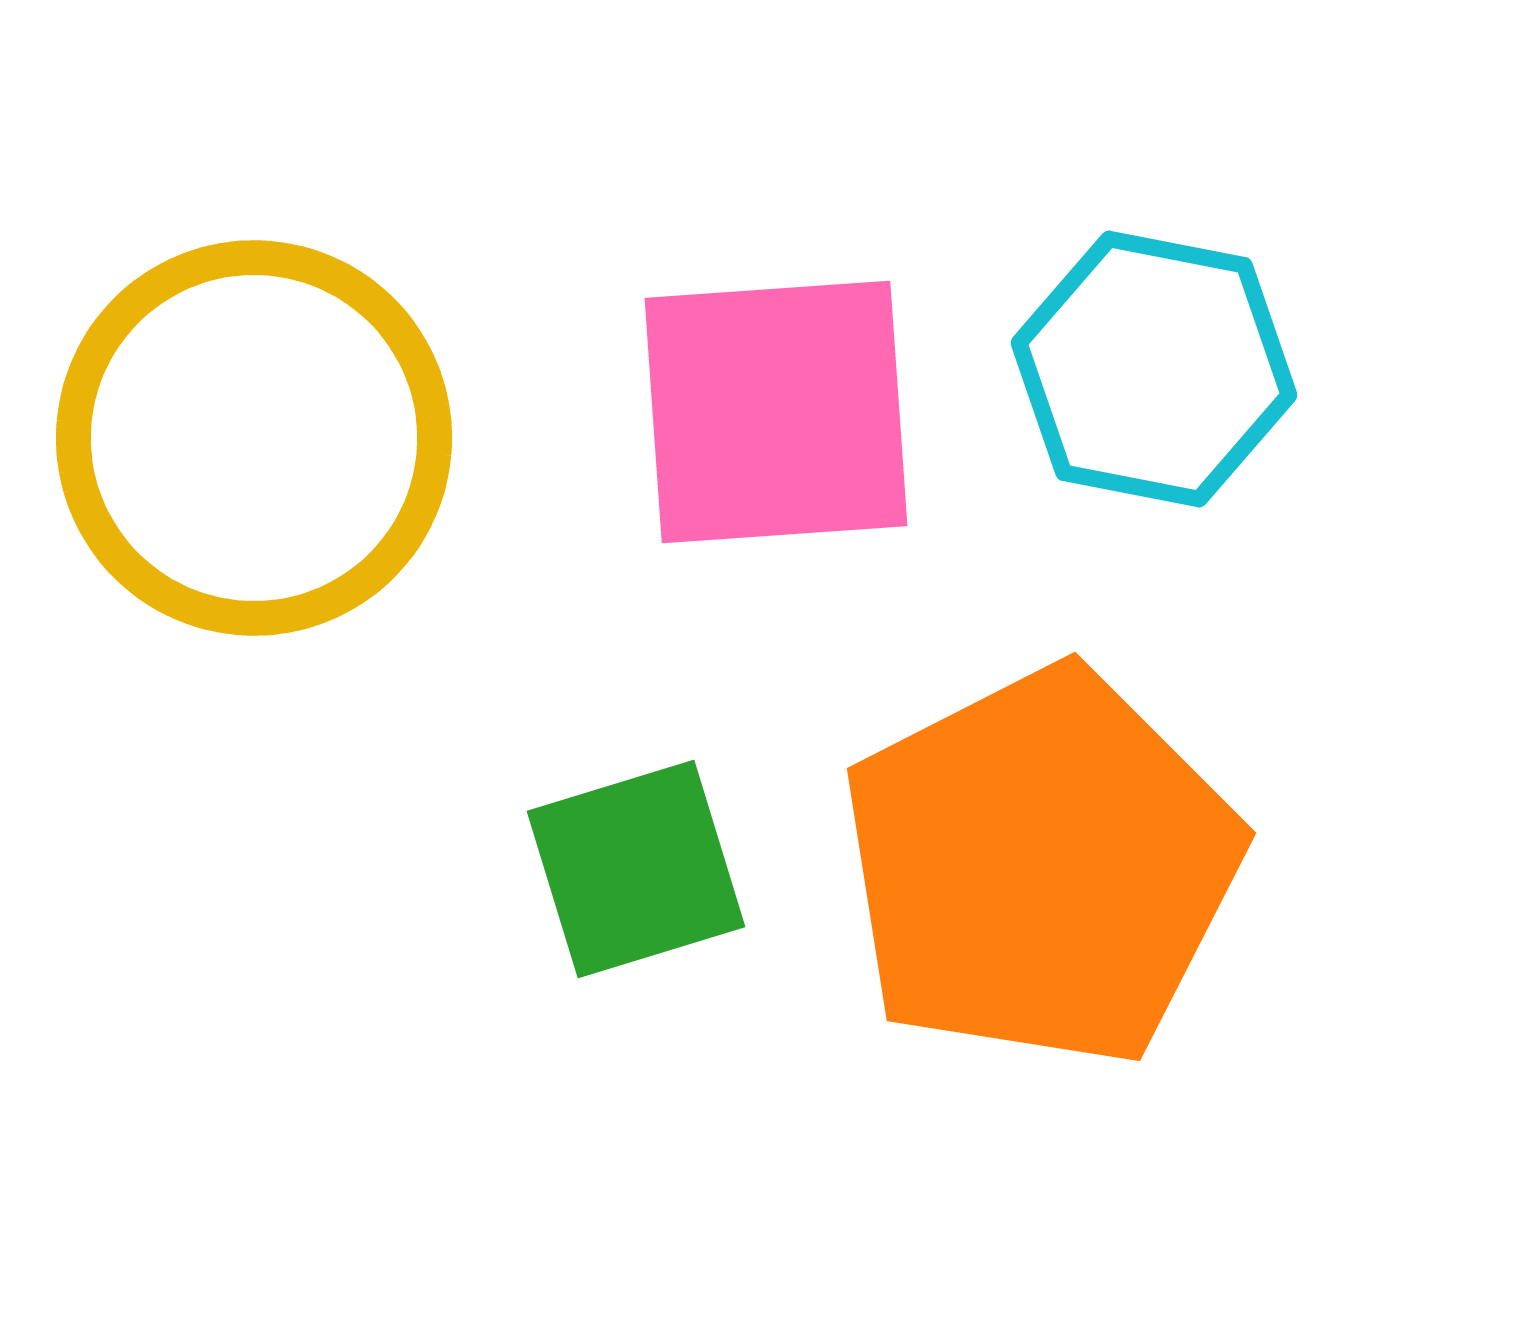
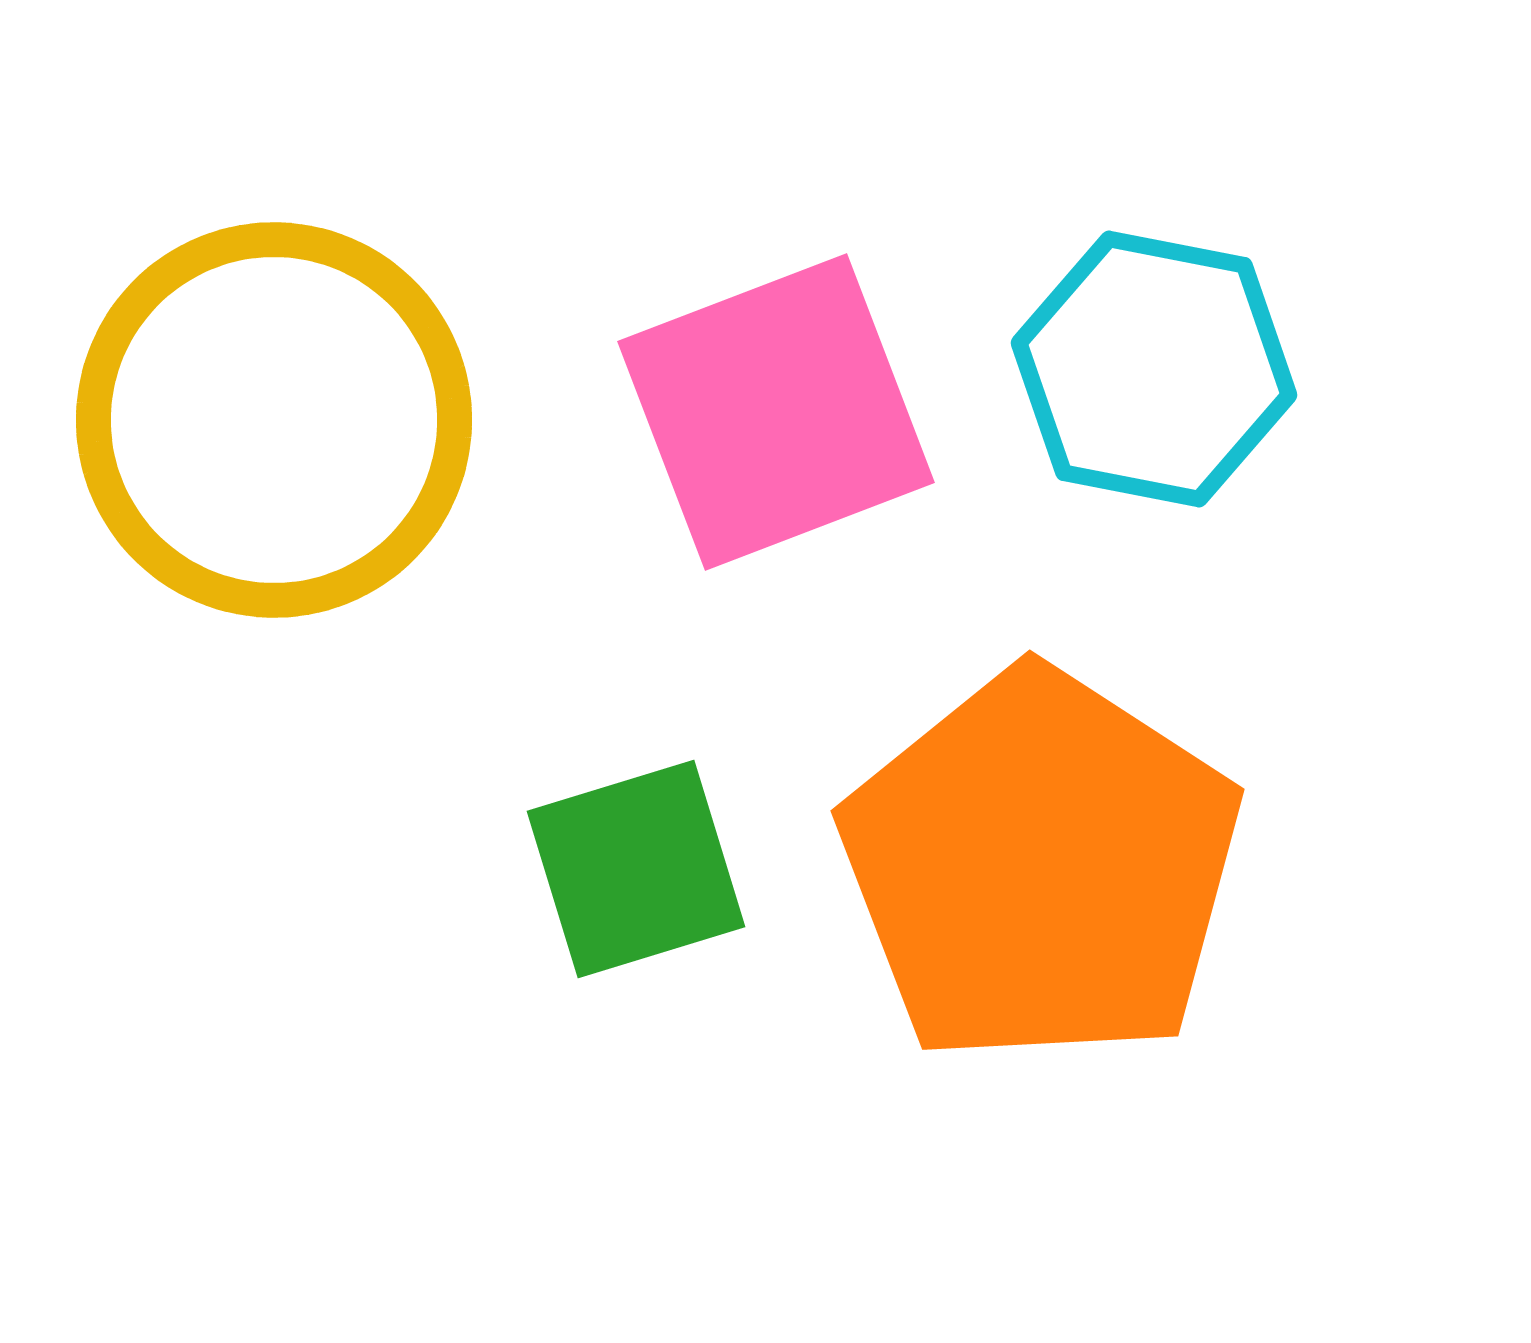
pink square: rotated 17 degrees counterclockwise
yellow circle: moved 20 px right, 18 px up
orange pentagon: rotated 12 degrees counterclockwise
